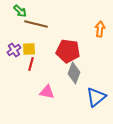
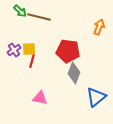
brown line: moved 3 px right, 7 px up
orange arrow: moved 1 px left, 2 px up; rotated 14 degrees clockwise
red line: moved 1 px right, 3 px up
pink triangle: moved 7 px left, 6 px down
